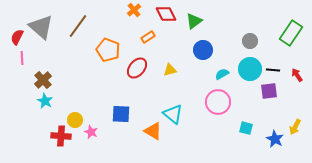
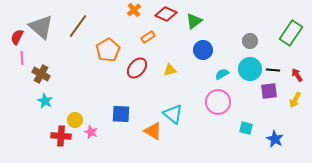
red diamond: rotated 40 degrees counterclockwise
orange pentagon: rotated 20 degrees clockwise
brown cross: moved 2 px left, 6 px up; rotated 18 degrees counterclockwise
yellow arrow: moved 27 px up
